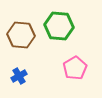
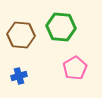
green hexagon: moved 2 px right, 1 px down
blue cross: rotated 14 degrees clockwise
